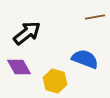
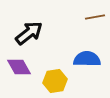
black arrow: moved 2 px right
blue semicircle: moved 2 px right; rotated 20 degrees counterclockwise
yellow hexagon: rotated 25 degrees counterclockwise
